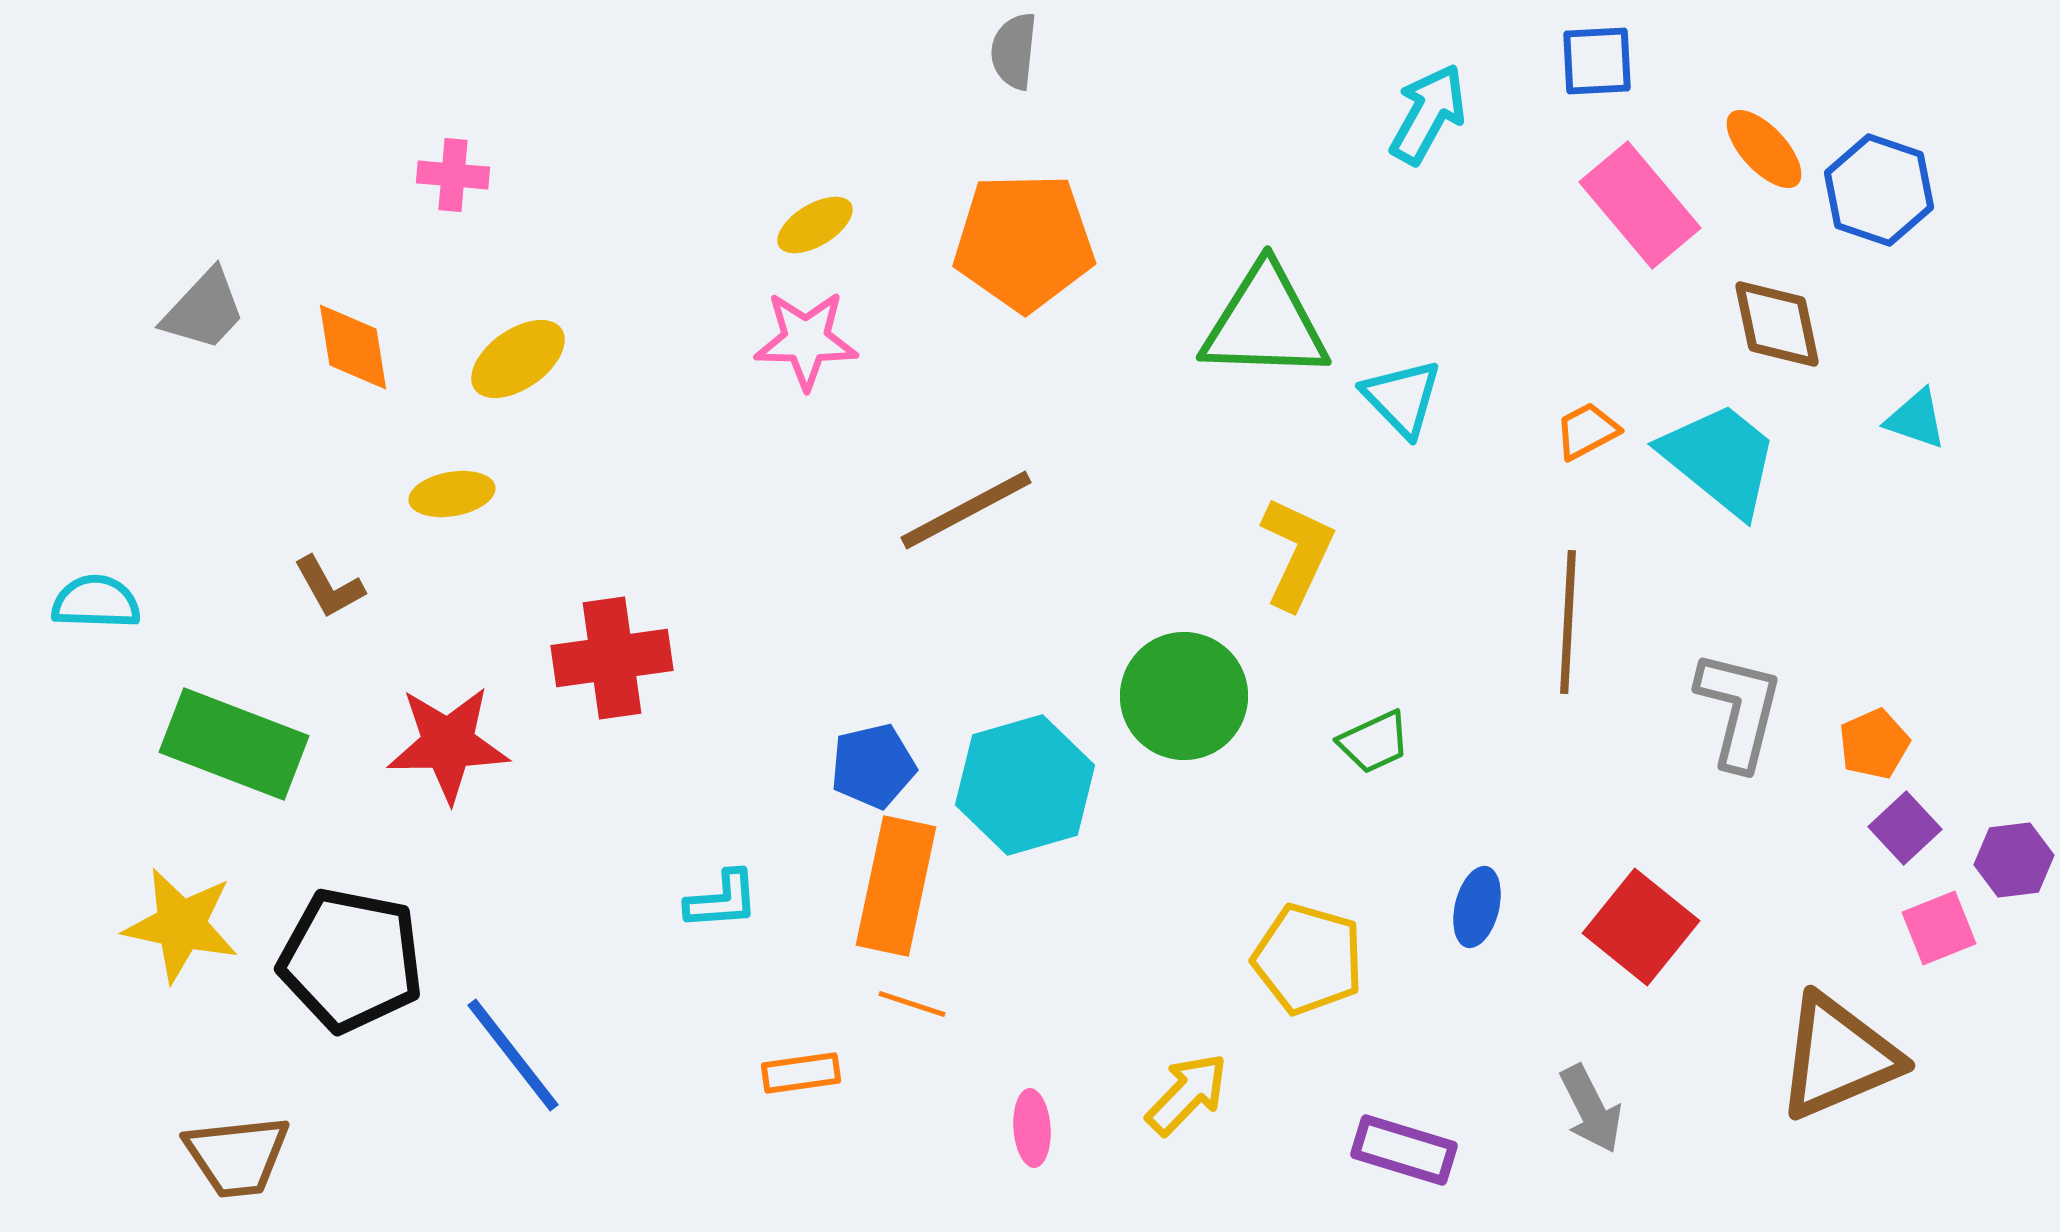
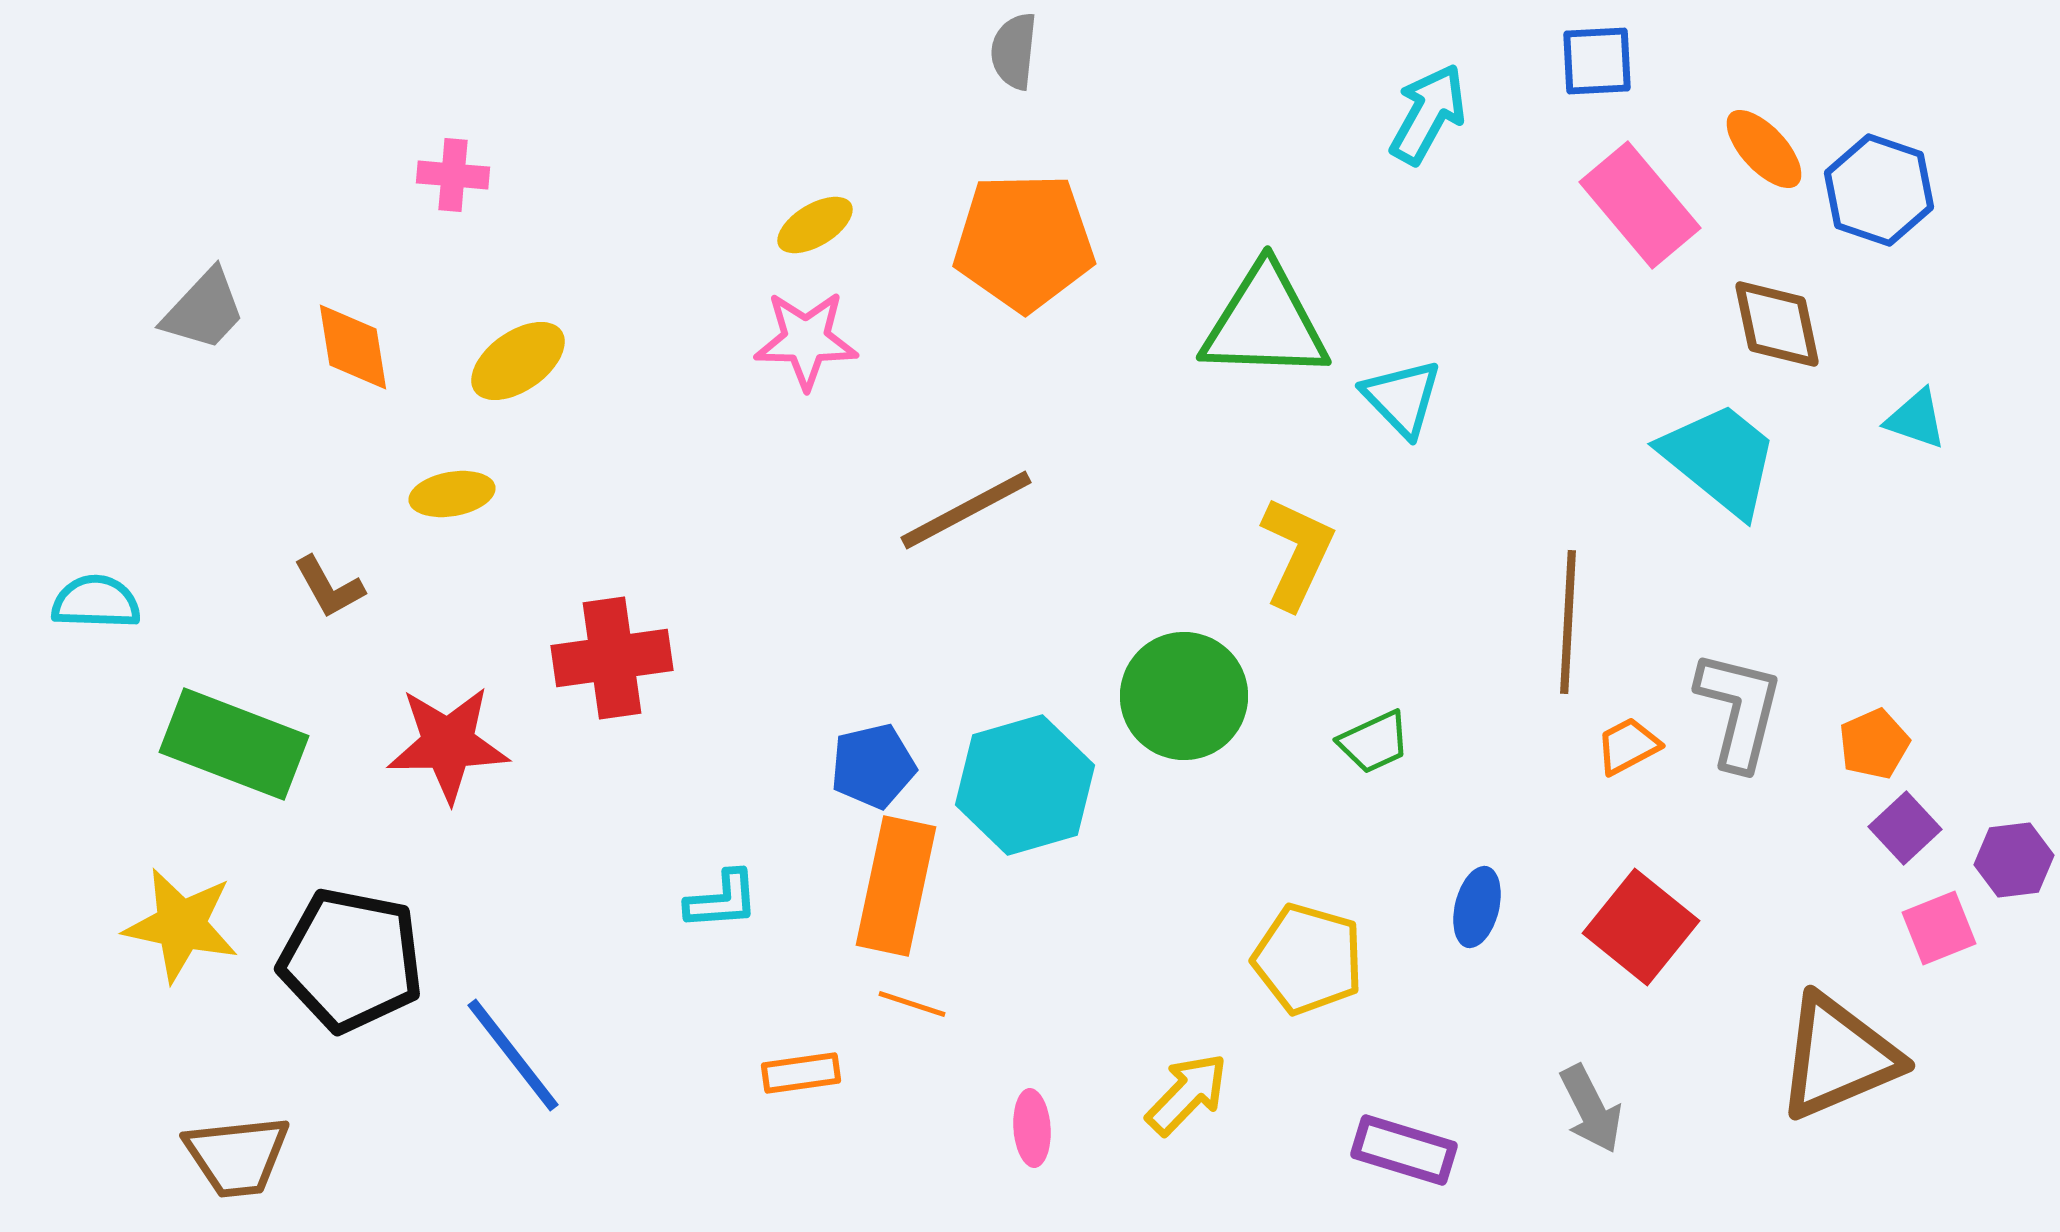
yellow ellipse at (518, 359): moved 2 px down
orange trapezoid at (1587, 431): moved 41 px right, 315 px down
